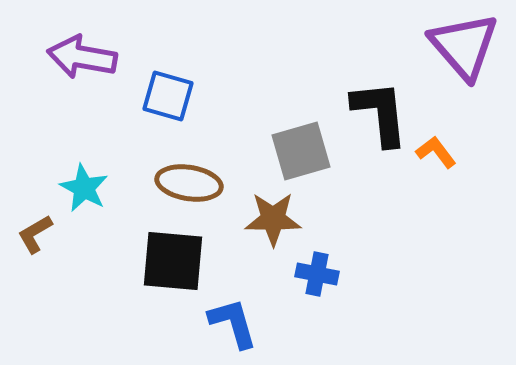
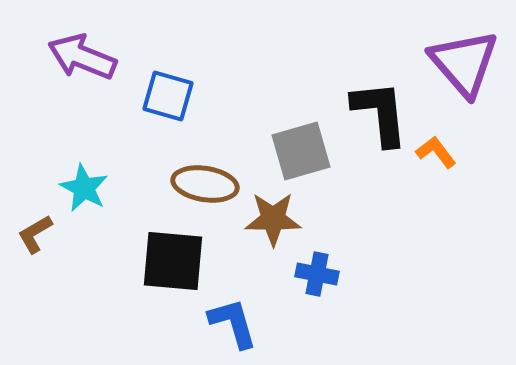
purple triangle: moved 17 px down
purple arrow: rotated 12 degrees clockwise
brown ellipse: moved 16 px right, 1 px down
